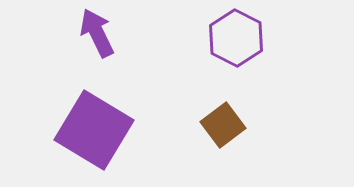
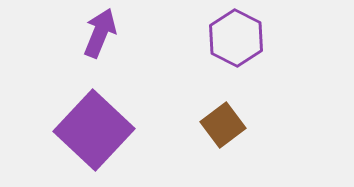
purple arrow: moved 3 px right; rotated 48 degrees clockwise
purple square: rotated 12 degrees clockwise
